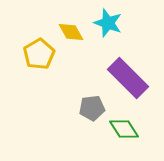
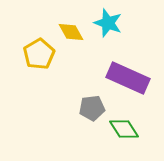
purple rectangle: rotated 21 degrees counterclockwise
